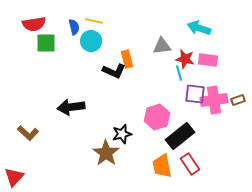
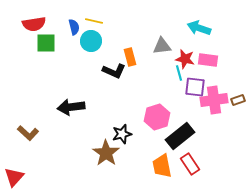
orange rectangle: moved 3 px right, 2 px up
purple square: moved 7 px up
